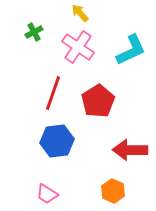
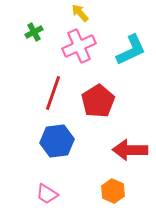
pink cross: moved 1 px right, 1 px up; rotated 32 degrees clockwise
